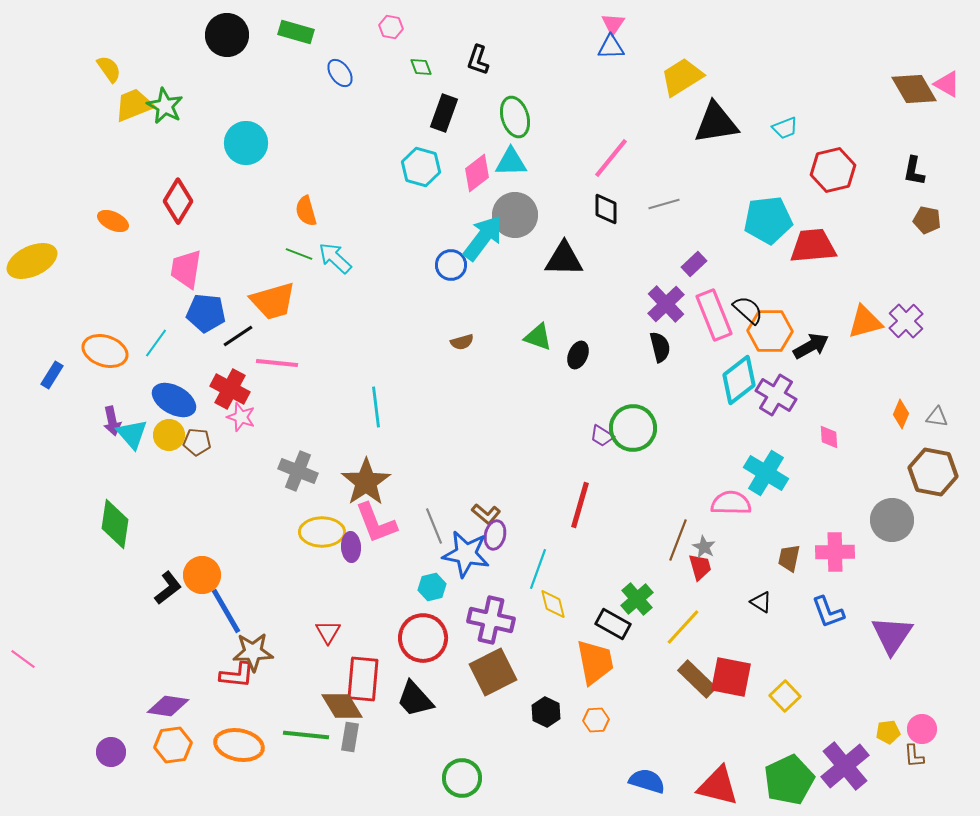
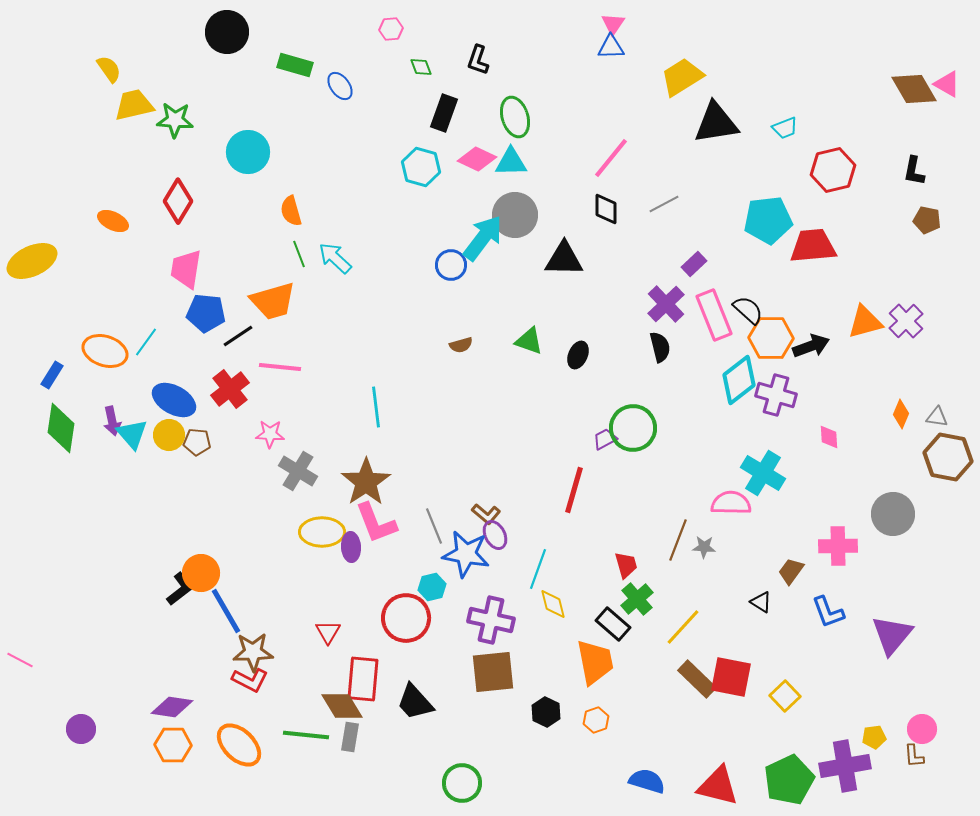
pink hexagon at (391, 27): moved 2 px down; rotated 15 degrees counterclockwise
green rectangle at (296, 32): moved 1 px left, 33 px down
black circle at (227, 35): moved 3 px up
blue ellipse at (340, 73): moved 13 px down
yellow trapezoid at (134, 105): rotated 9 degrees clockwise
green star at (165, 106): moved 10 px right, 14 px down; rotated 24 degrees counterclockwise
cyan circle at (246, 143): moved 2 px right, 9 px down
pink diamond at (477, 173): moved 14 px up; rotated 63 degrees clockwise
gray line at (664, 204): rotated 12 degrees counterclockwise
orange semicircle at (306, 211): moved 15 px left
green line at (299, 254): rotated 48 degrees clockwise
orange hexagon at (770, 331): moved 1 px right, 7 px down
green triangle at (538, 337): moved 9 px left, 4 px down
brown semicircle at (462, 342): moved 1 px left, 3 px down
cyan line at (156, 343): moved 10 px left, 1 px up
black arrow at (811, 346): rotated 9 degrees clockwise
pink line at (277, 363): moved 3 px right, 4 px down
red cross at (230, 389): rotated 24 degrees clockwise
purple cross at (776, 395): rotated 15 degrees counterclockwise
pink star at (241, 417): moved 29 px right, 17 px down; rotated 16 degrees counterclockwise
purple trapezoid at (602, 436): moved 3 px right, 3 px down; rotated 120 degrees clockwise
gray cross at (298, 471): rotated 9 degrees clockwise
brown hexagon at (933, 472): moved 15 px right, 15 px up
cyan cross at (766, 473): moved 3 px left
red line at (580, 505): moved 6 px left, 15 px up
gray circle at (892, 520): moved 1 px right, 6 px up
green diamond at (115, 524): moved 54 px left, 96 px up
purple ellipse at (495, 535): rotated 40 degrees counterclockwise
gray star at (704, 547): rotated 25 degrees counterclockwise
pink cross at (835, 552): moved 3 px right, 6 px up
brown trapezoid at (789, 558): moved 2 px right, 13 px down; rotated 24 degrees clockwise
red trapezoid at (700, 567): moved 74 px left, 2 px up
orange circle at (202, 575): moved 1 px left, 2 px up
black L-shape at (168, 588): moved 12 px right, 1 px down
black rectangle at (613, 624): rotated 12 degrees clockwise
purple triangle at (892, 635): rotated 6 degrees clockwise
red circle at (423, 638): moved 17 px left, 20 px up
pink line at (23, 659): moved 3 px left, 1 px down; rotated 8 degrees counterclockwise
brown square at (493, 672): rotated 21 degrees clockwise
red L-shape at (237, 675): moved 13 px right, 5 px down; rotated 21 degrees clockwise
black trapezoid at (415, 699): moved 3 px down
purple diamond at (168, 706): moved 4 px right, 1 px down
orange hexagon at (596, 720): rotated 15 degrees counterclockwise
yellow pentagon at (888, 732): moved 14 px left, 5 px down
orange hexagon at (173, 745): rotated 9 degrees clockwise
orange ellipse at (239, 745): rotated 33 degrees clockwise
purple circle at (111, 752): moved 30 px left, 23 px up
purple cross at (845, 766): rotated 30 degrees clockwise
green circle at (462, 778): moved 5 px down
